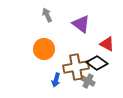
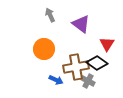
gray arrow: moved 3 px right
red triangle: rotated 35 degrees clockwise
blue arrow: rotated 80 degrees counterclockwise
